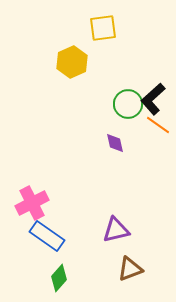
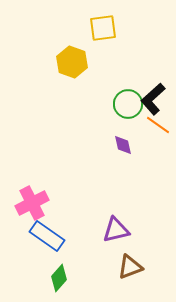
yellow hexagon: rotated 16 degrees counterclockwise
purple diamond: moved 8 px right, 2 px down
brown triangle: moved 2 px up
